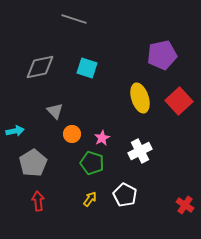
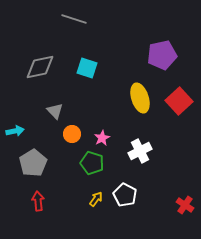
yellow arrow: moved 6 px right
